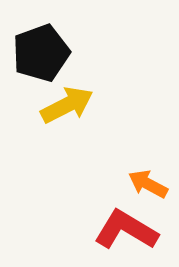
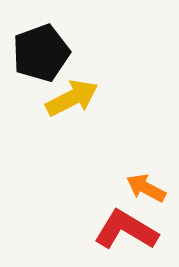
yellow arrow: moved 5 px right, 7 px up
orange arrow: moved 2 px left, 4 px down
